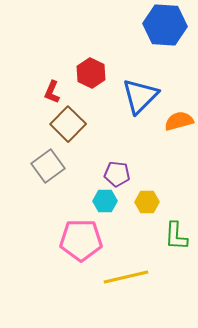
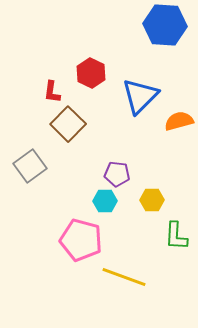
red L-shape: rotated 15 degrees counterclockwise
gray square: moved 18 px left
yellow hexagon: moved 5 px right, 2 px up
pink pentagon: rotated 15 degrees clockwise
yellow line: moved 2 px left; rotated 33 degrees clockwise
